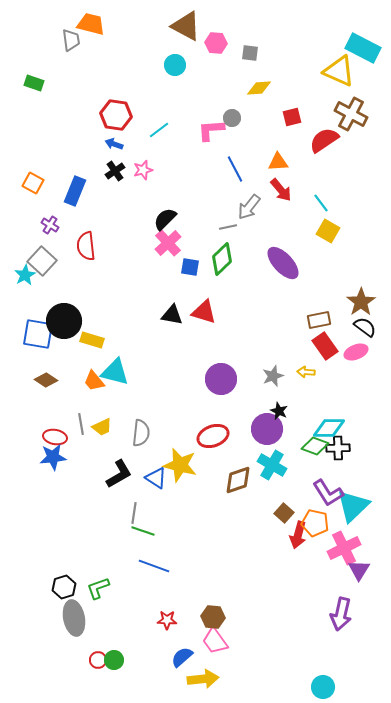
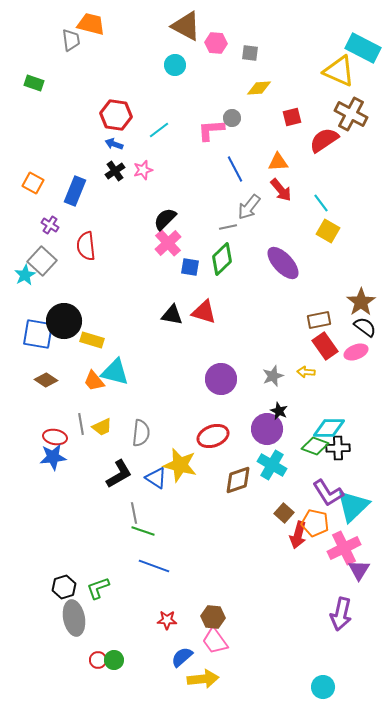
gray line at (134, 513): rotated 20 degrees counterclockwise
